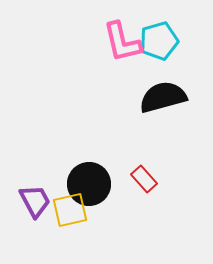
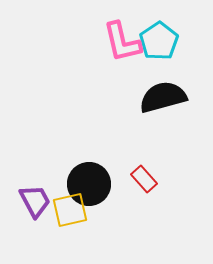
cyan pentagon: rotated 18 degrees counterclockwise
